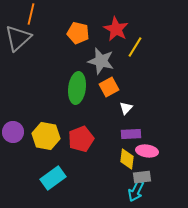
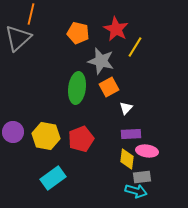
cyan arrow: rotated 100 degrees counterclockwise
